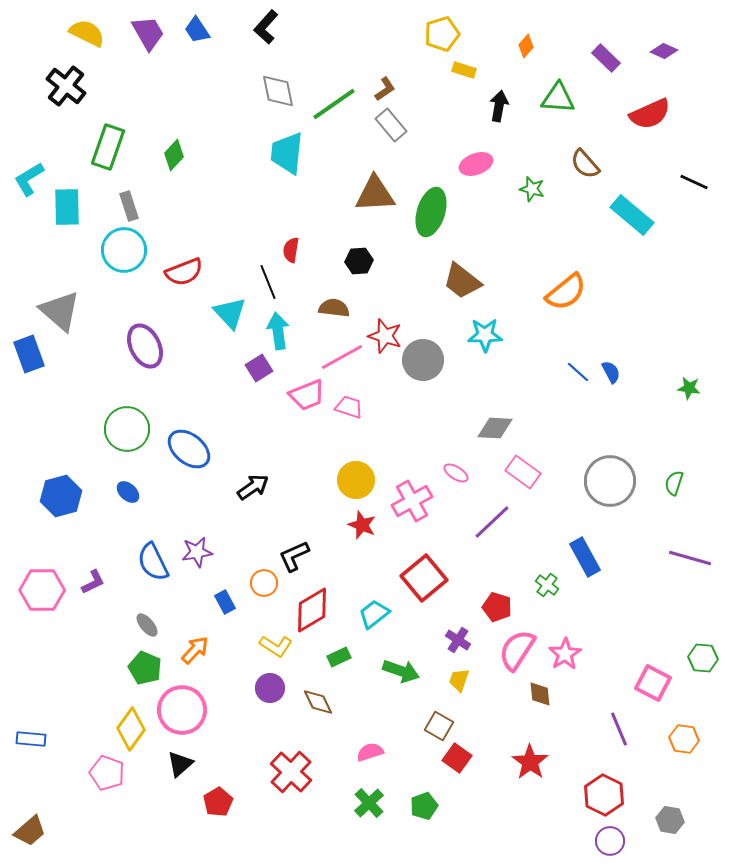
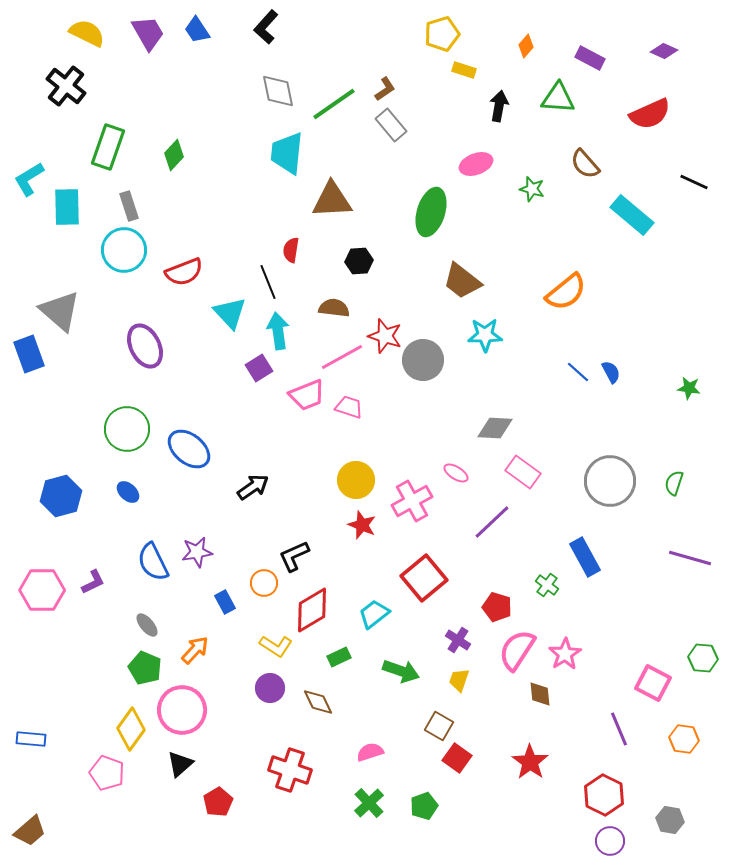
purple rectangle at (606, 58): moved 16 px left; rotated 16 degrees counterclockwise
brown triangle at (375, 194): moved 43 px left, 6 px down
red cross at (291, 772): moved 1 px left, 2 px up; rotated 24 degrees counterclockwise
